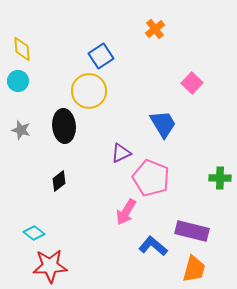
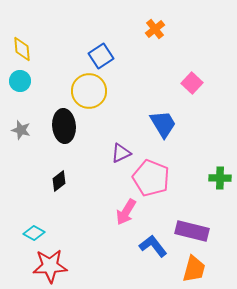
cyan circle: moved 2 px right
cyan diamond: rotated 10 degrees counterclockwise
blue L-shape: rotated 12 degrees clockwise
